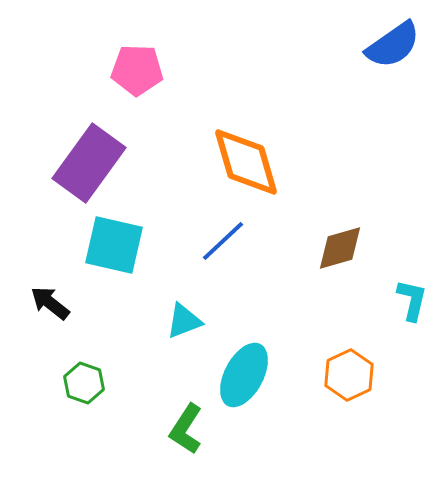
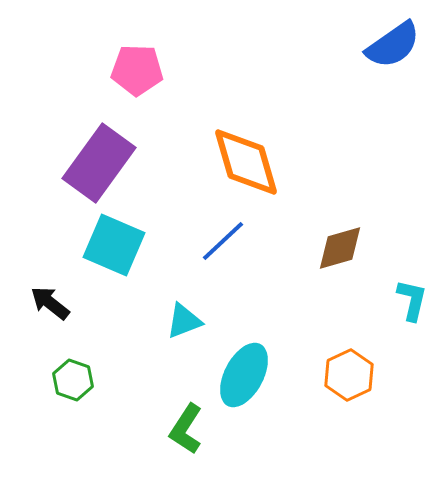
purple rectangle: moved 10 px right
cyan square: rotated 10 degrees clockwise
green hexagon: moved 11 px left, 3 px up
